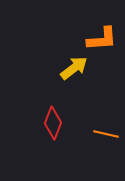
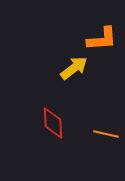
red diamond: rotated 24 degrees counterclockwise
